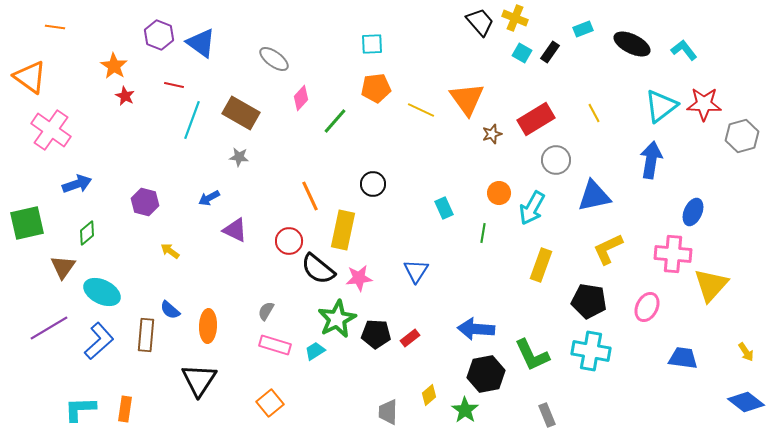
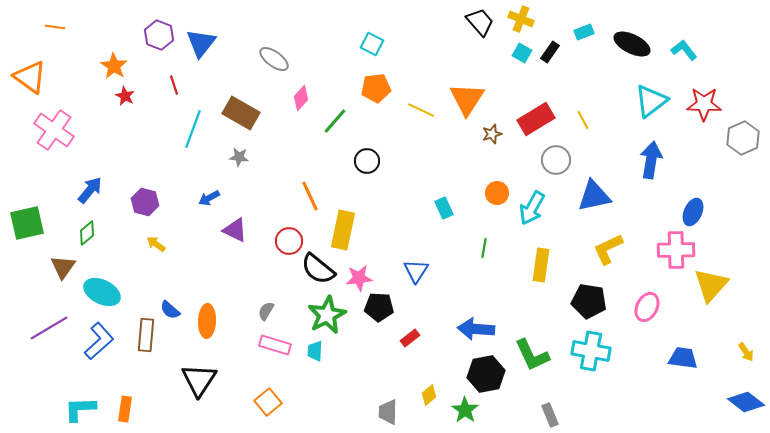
yellow cross at (515, 18): moved 6 px right, 1 px down
cyan rectangle at (583, 29): moved 1 px right, 3 px down
blue triangle at (201, 43): rotated 32 degrees clockwise
cyan square at (372, 44): rotated 30 degrees clockwise
red line at (174, 85): rotated 60 degrees clockwise
orange triangle at (467, 99): rotated 9 degrees clockwise
cyan triangle at (661, 106): moved 10 px left, 5 px up
yellow line at (594, 113): moved 11 px left, 7 px down
cyan line at (192, 120): moved 1 px right, 9 px down
pink cross at (51, 130): moved 3 px right
gray hexagon at (742, 136): moved 1 px right, 2 px down; rotated 8 degrees counterclockwise
blue arrow at (77, 184): moved 13 px right, 6 px down; rotated 32 degrees counterclockwise
black circle at (373, 184): moved 6 px left, 23 px up
orange circle at (499, 193): moved 2 px left
green line at (483, 233): moved 1 px right, 15 px down
yellow arrow at (170, 251): moved 14 px left, 7 px up
pink cross at (673, 254): moved 3 px right, 4 px up; rotated 6 degrees counterclockwise
yellow rectangle at (541, 265): rotated 12 degrees counterclockwise
green star at (337, 319): moved 10 px left, 4 px up
orange ellipse at (208, 326): moved 1 px left, 5 px up
black pentagon at (376, 334): moved 3 px right, 27 px up
cyan trapezoid at (315, 351): rotated 55 degrees counterclockwise
orange square at (270, 403): moved 2 px left, 1 px up
gray rectangle at (547, 415): moved 3 px right
